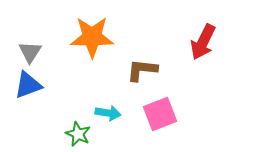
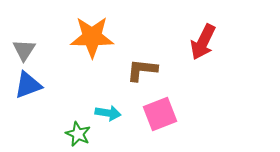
gray triangle: moved 6 px left, 2 px up
